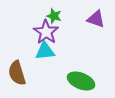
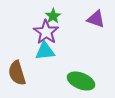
green star: moved 1 px left; rotated 21 degrees clockwise
